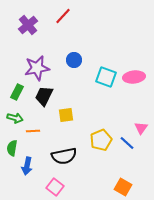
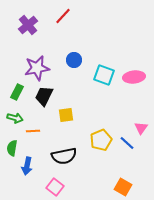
cyan square: moved 2 px left, 2 px up
